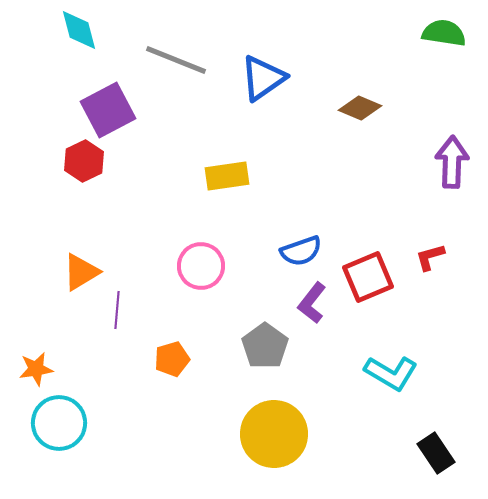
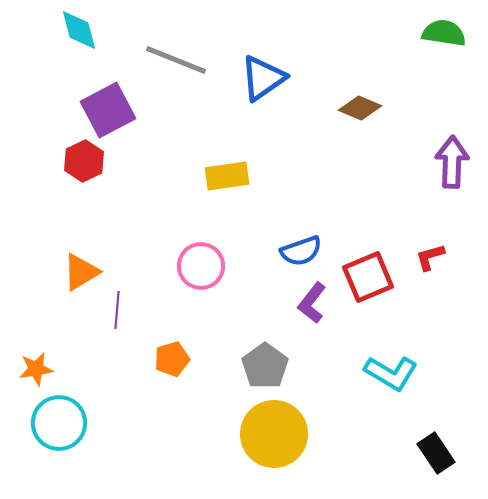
gray pentagon: moved 20 px down
